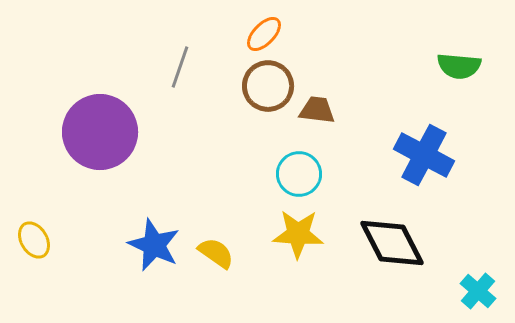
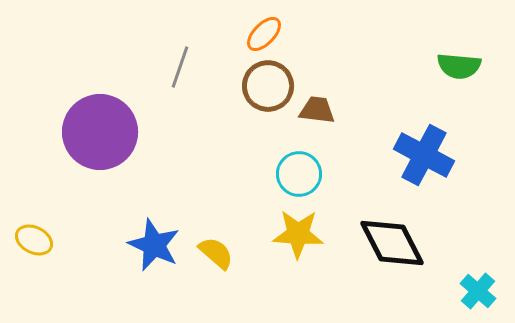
yellow ellipse: rotated 33 degrees counterclockwise
yellow semicircle: rotated 6 degrees clockwise
